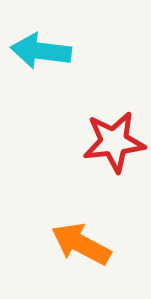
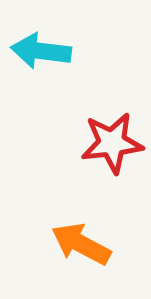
red star: moved 2 px left, 1 px down
